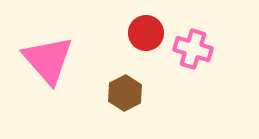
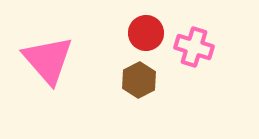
pink cross: moved 1 px right, 2 px up
brown hexagon: moved 14 px right, 13 px up
